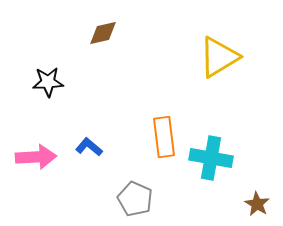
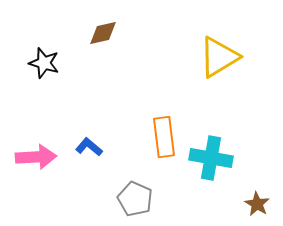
black star: moved 4 px left, 19 px up; rotated 20 degrees clockwise
